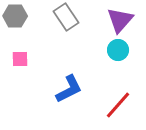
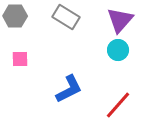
gray rectangle: rotated 24 degrees counterclockwise
